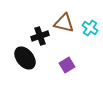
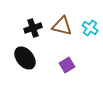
brown triangle: moved 2 px left, 3 px down
black cross: moved 7 px left, 8 px up
